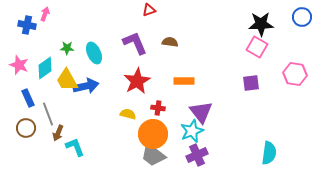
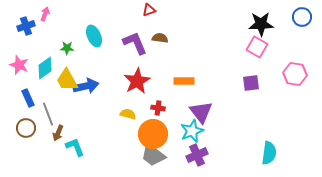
blue cross: moved 1 px left, 1 px down; rotated 30 degrees counterclockwise
brown semicircle: moved 10 px left, 4 px up
cyan ellipse: moved 17 px up
